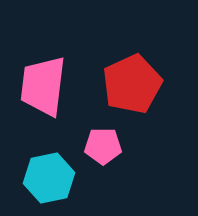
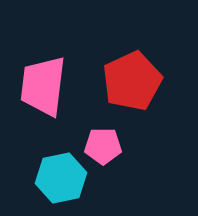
red pentagon: moved 3 px up
cyan hexagon: moved 12 px right
